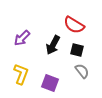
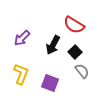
black square: moved 2 px left, 2 px down; rotated 32 degrees clockwise
